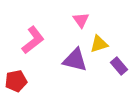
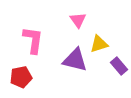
pink triangle: moved 3 px left
pink L-shape: rotated 44 degrees counterclockwise
red pentagon: moved 5 px right, 4 px up
